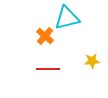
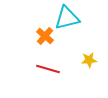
yellow star: moved 3 px left, 1 px up
red line: rotated 15 degrees clockwise
